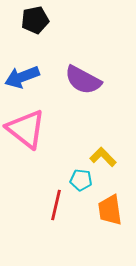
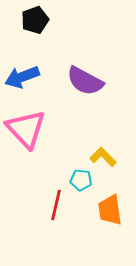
black pentagon: rotated 8 degrees counterclockwise
purple semicircle: moved 2 px right, 1 px down
pink triangle: rotated 9 degrees clockwise
